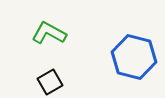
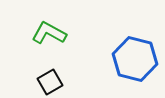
blue hexagon: moved 1 px right, 2 px down
